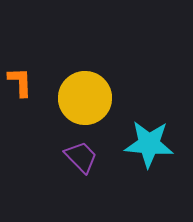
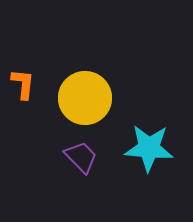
orange L-shape: moved 3 px right, 2 px down; rotated 8 degrees clockwise
cyan star: moved 4 px down
